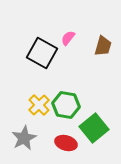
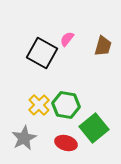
pink semicircle: moved 1 px left, 1 px down
